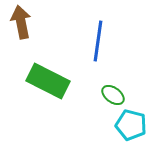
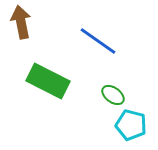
blue line: rotated 63 degrees counterclockwise
